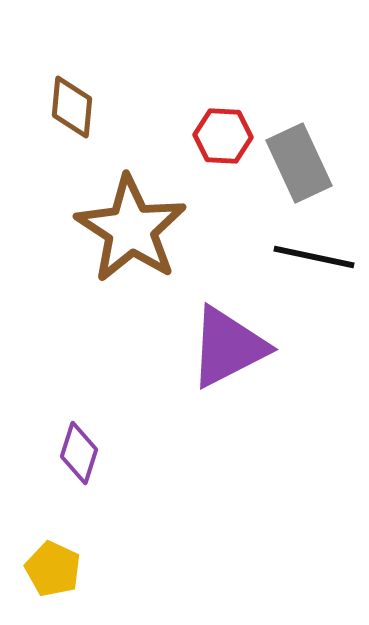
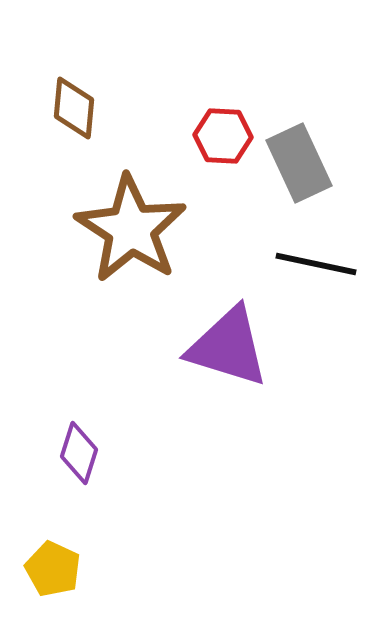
brown diamond: moved 2 px right, 1 px down
black line: moved 2 px right, 7 px down
purple triangle: rotated 44 degrees clockwise
